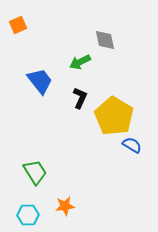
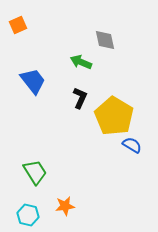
green arrow: moved 1 px right; rotated 50 degrees clockwise
blue trapezoid: moved 7 px left
cyan hexagon: rotated 15 degrees clockwise
